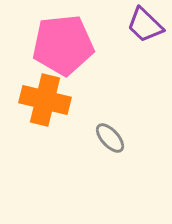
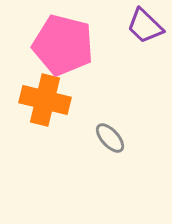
purple trapezoid: moved 1 px down
pink pentagon: rotated 20 degrees clockwise
